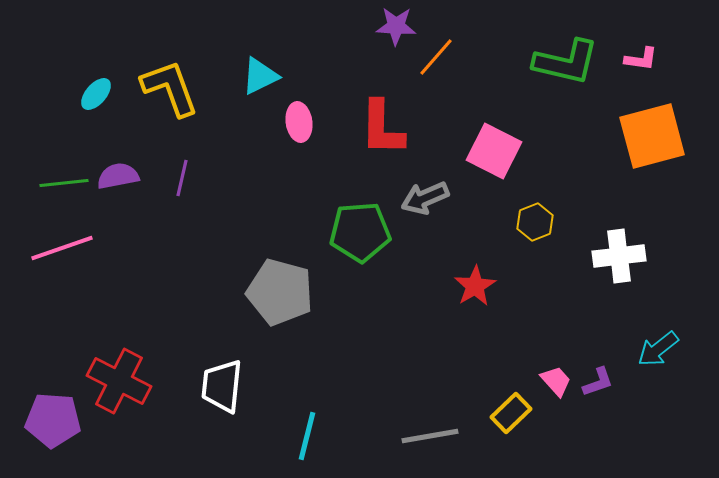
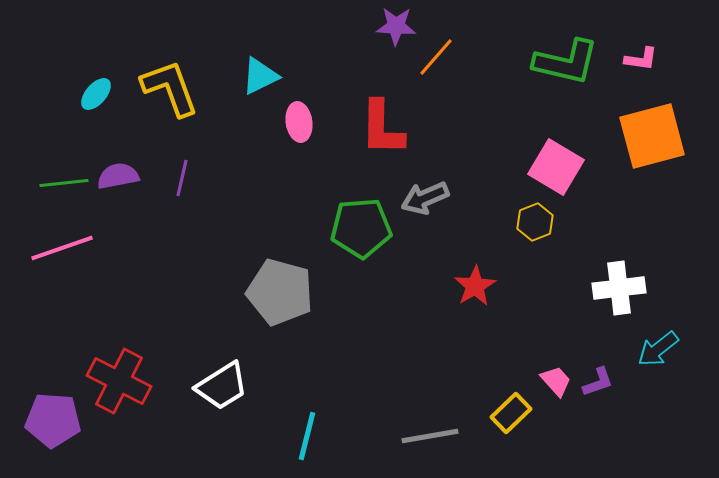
pink square: moved 62 px right, 16 px down; rotated 4 degrees clockwise
green pentagon: moved 1 px right, 4 px up
white cross: moved 32 px down
white trapezoid: rotated 128 degrees counterclockwise
